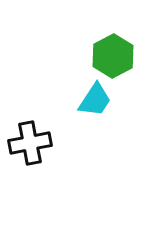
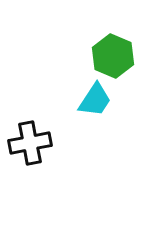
green hexagon: rotated 9 degrees counterclockwise
